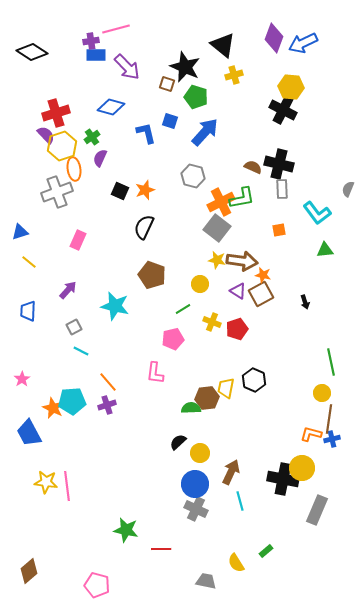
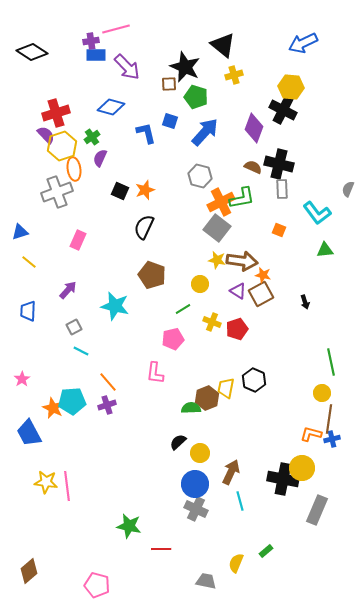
purple diamond at (274, 38): moved 20 px left, 90 px down
brown square at (167, 84): moved 2 px right; rotated 21 degrees counterclockwise
gray hexagon at (193, 176): moved 7 px right
orange square at (279, 230): rotated 32 degrees clockwise
brown hexagon at (207, 398): rotated 15 degrees counterclockwise
green star at (126, 530): moved 3 px right, 4 px up
yellow semicircle at (236, 563): rotated 54 degrees clockwise
